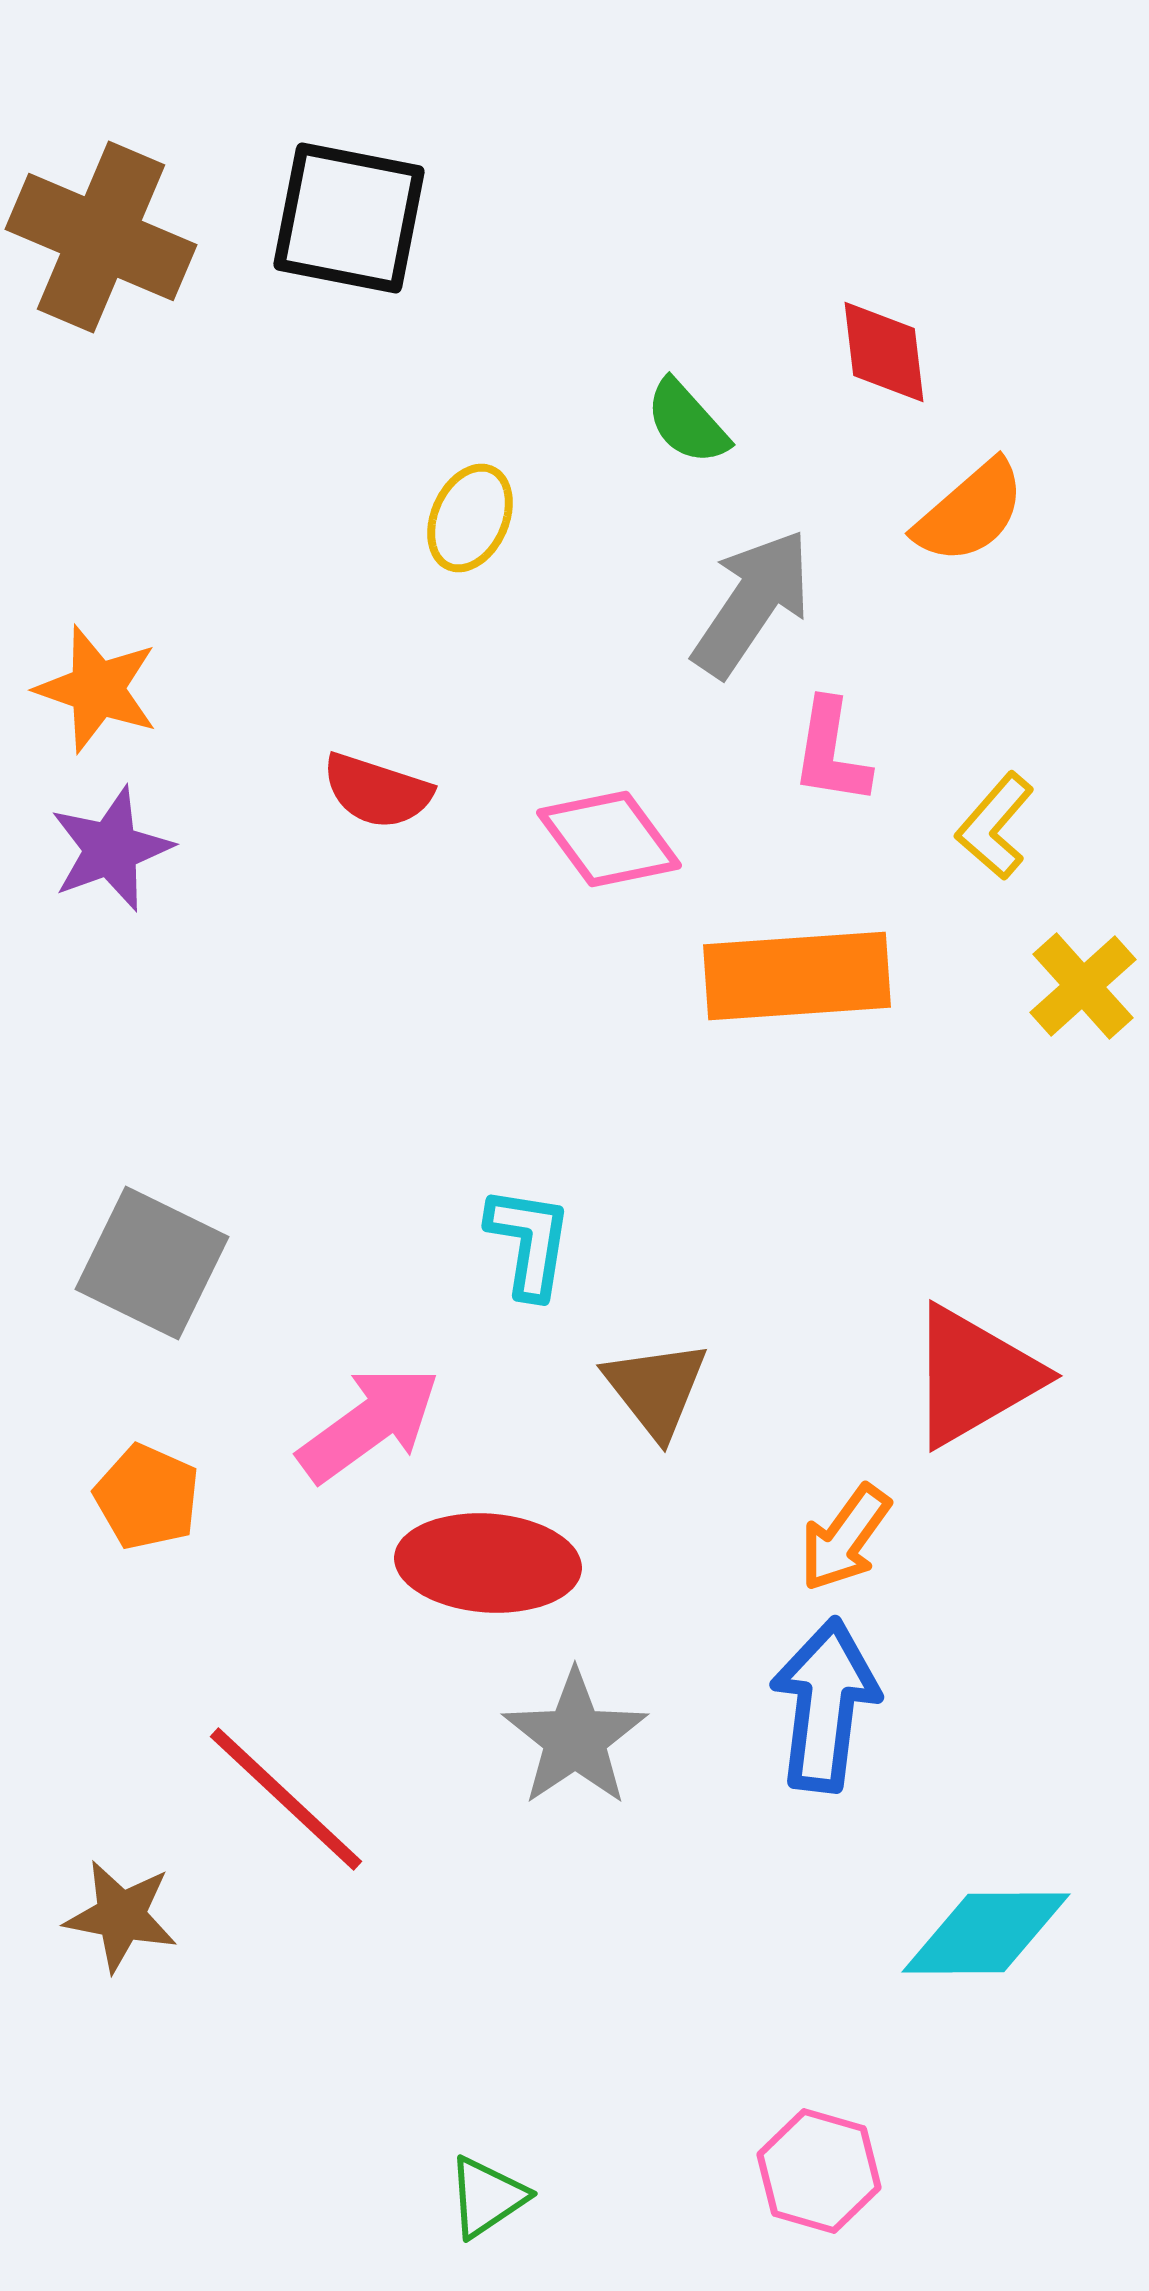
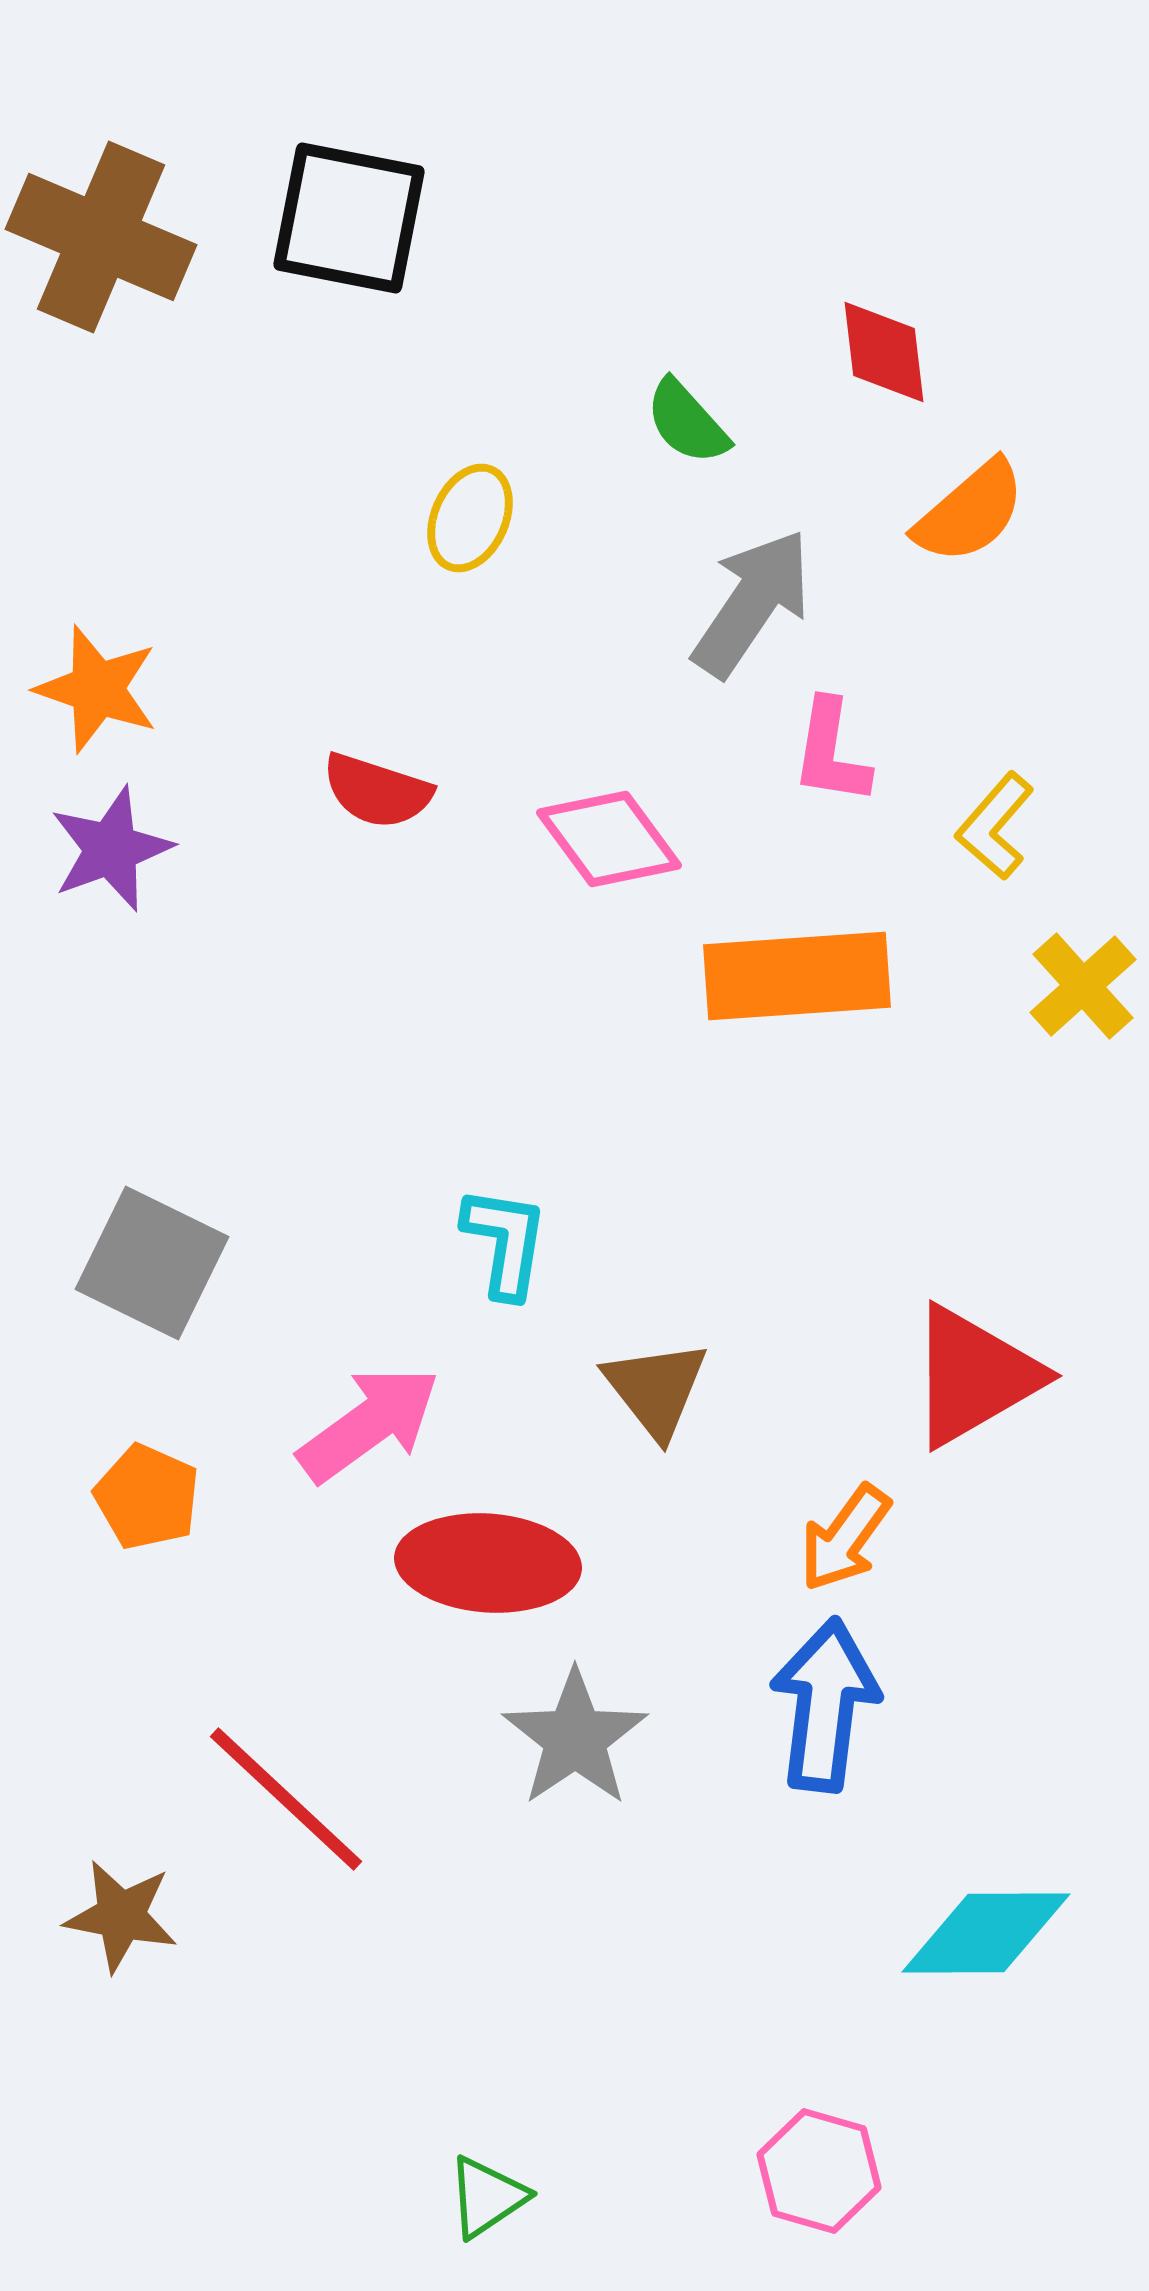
cyan L-shape: moved 24 px left
